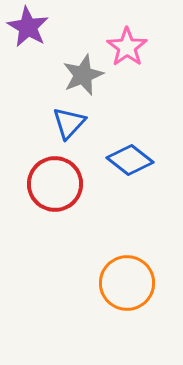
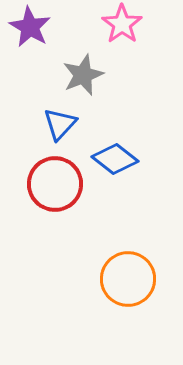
purple star: moved 2 px right
pink star: moved 5 px left, 23 px up
blue triangle: moved 9 px left, 1 px down
blue diamond: moved 15 px left, 1 px up
orange circle: moved 1 px right, 4 px up
